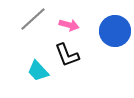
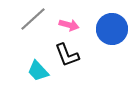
blue circle: moved 3 px left, 2 px up
